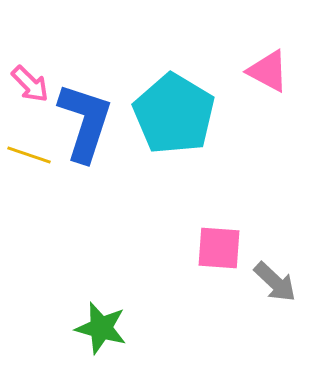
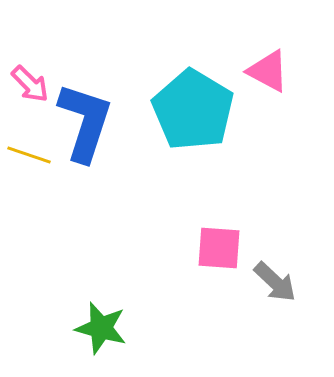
cyan pentagon: moved 19 px right, 4 px up
